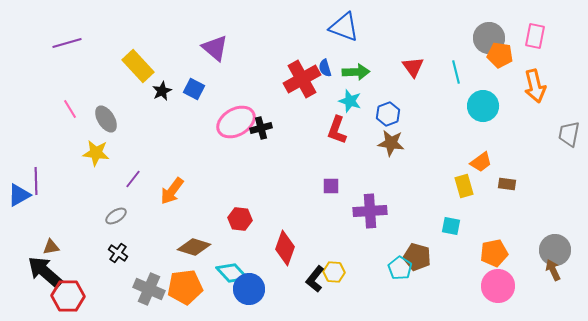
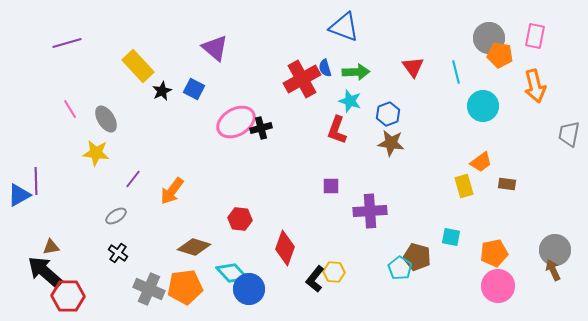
cyan square at (451, 226): moved 11 px down
